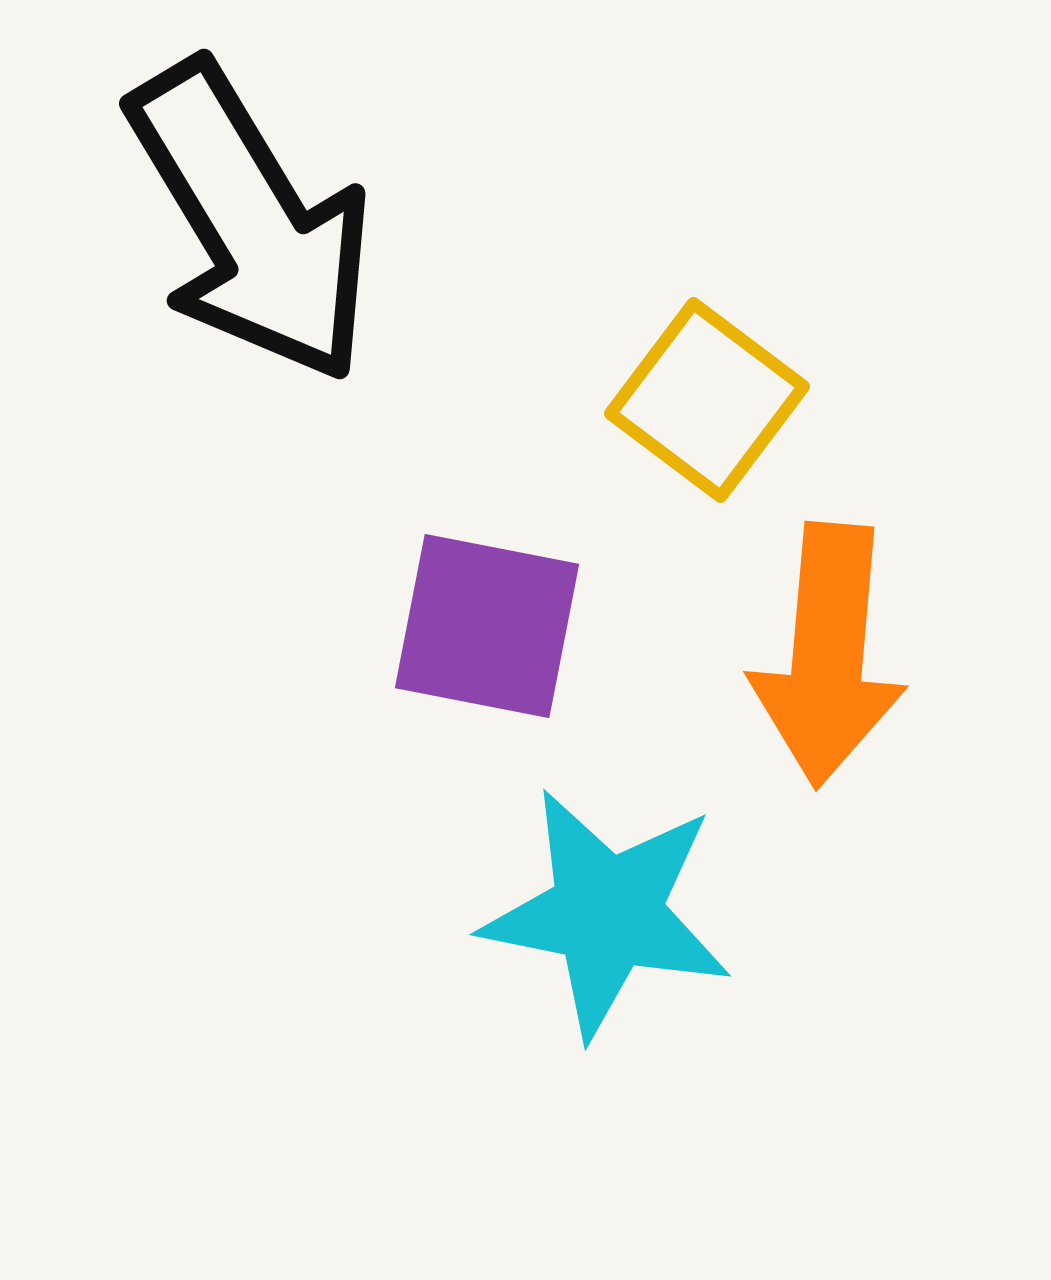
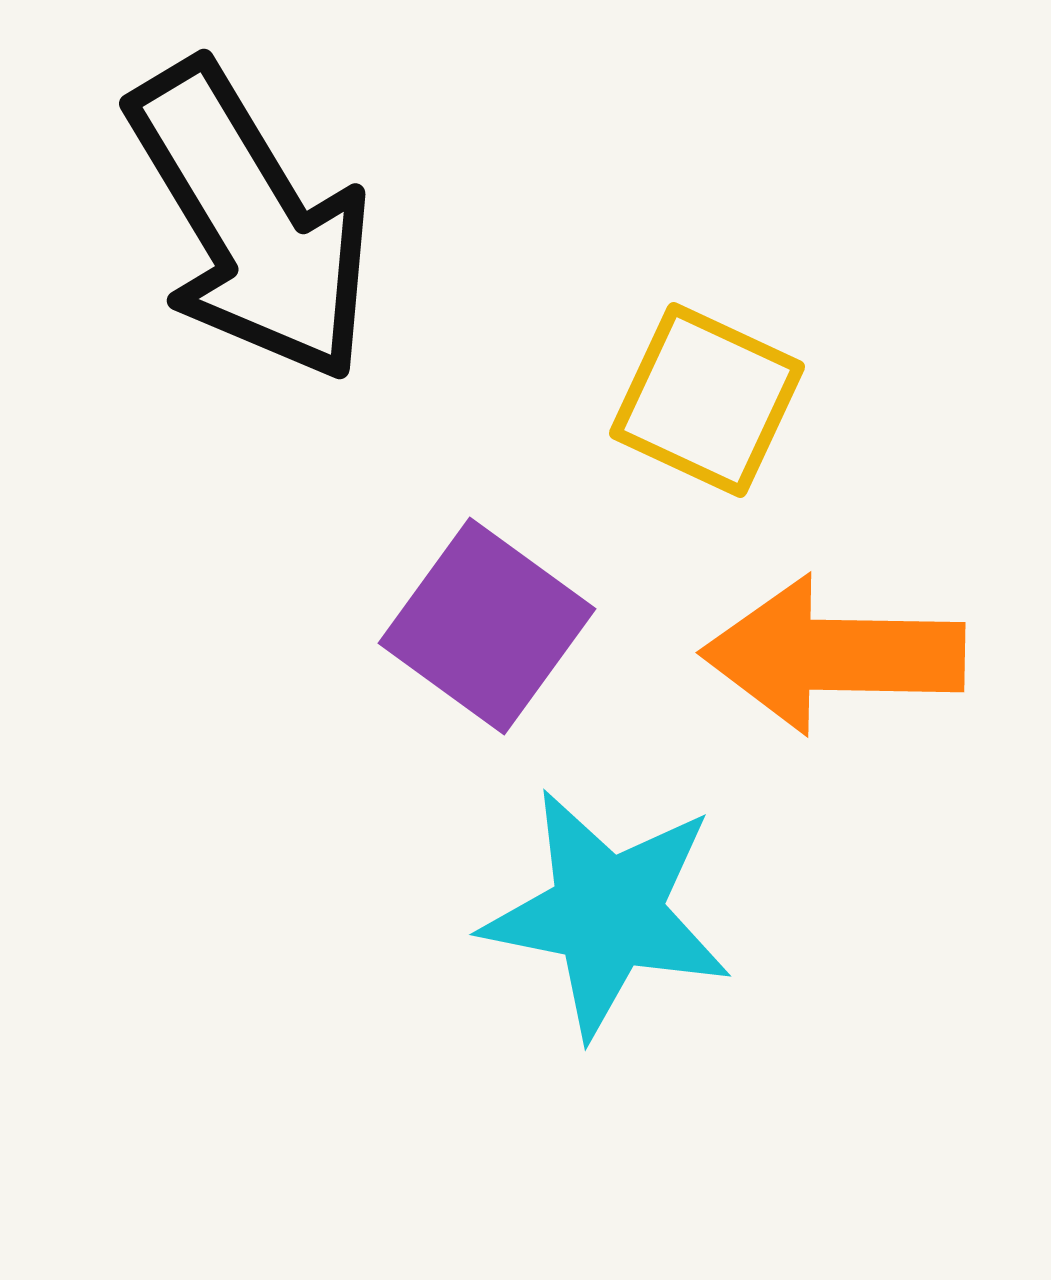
yellow square: rotated 12 degrees counterclockwise
purple square: rotated 25 degrees clockwise
orange arrow: moved 5 px right; rotated 86 degrees clockwise
